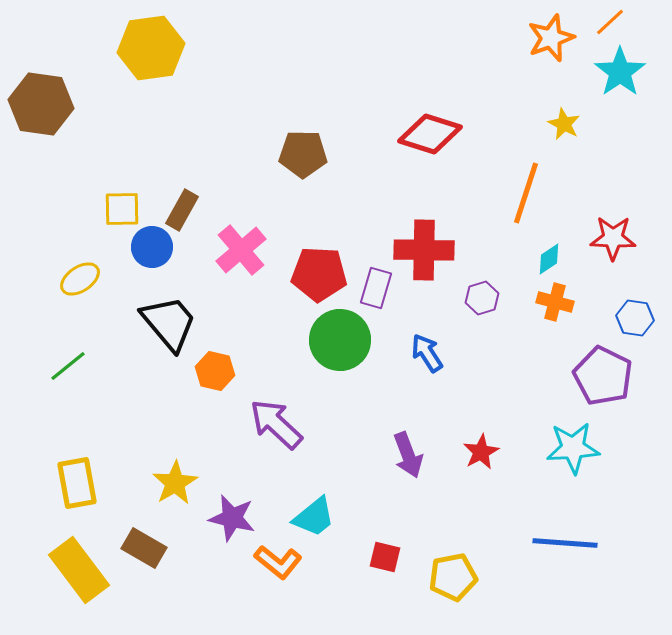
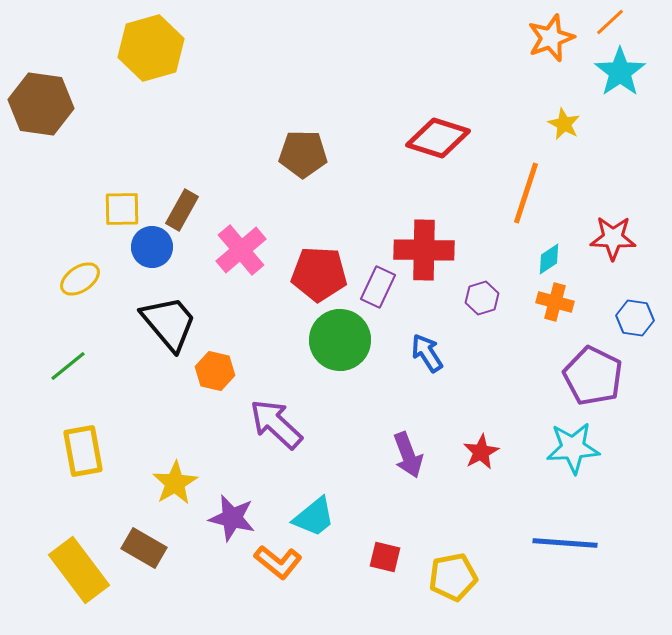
yellow hexagon at (151, 48): rotated 8 degrees counterclockwise
red diamond at (430, 134): moved 8 px right, 4 px down
purple rectangle at (376, 288): moved 2 px right, 1 px up; rotated 9 degrees clockwise
purple pentagon at (603, 376): moved 10 px left
yellow rectangle at (77, 483): moved 6 px right, 32 px up
